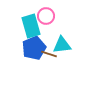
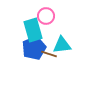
cyan rectangle: moved 2 px right, 4 px down
